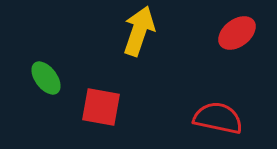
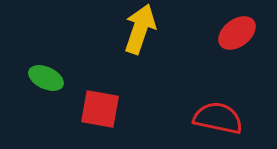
yellow arrow: moved 1 px right, 2 px up
green ellipse: rotated 28 degrees counterclockwise
red square: moved 1 px left, 2 px down
